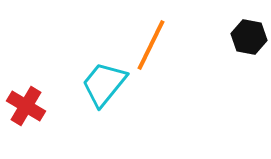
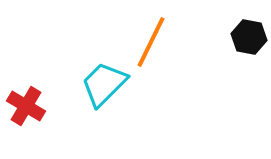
orange line: moved 3 px up
cyan trapezoid: rotated 6 degrees clockwise
